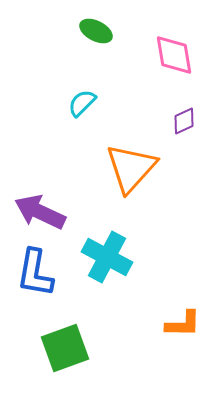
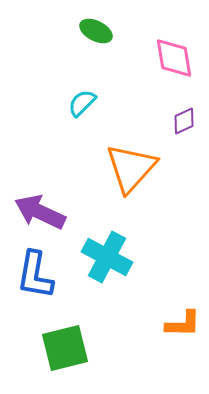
pink diamond: moved 3 px down
blue L-shape: moved 2 px down
green square: rotated 6 degrees clockwise
